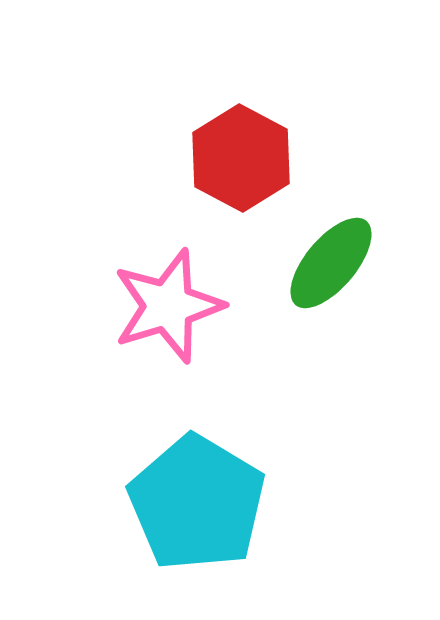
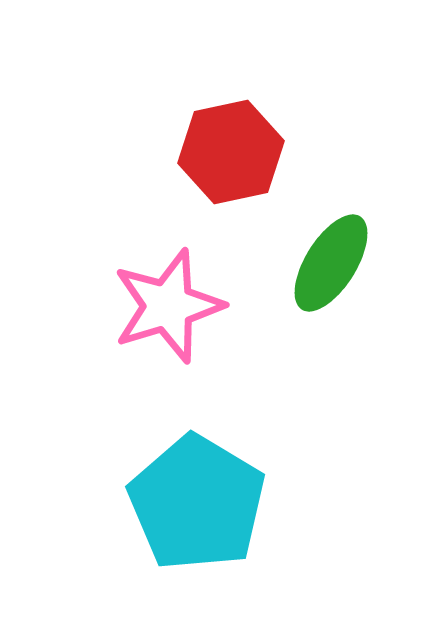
red hexagon: moved 10 px left, 6 px up; rotated 20 degrees clockwise
green ellipse: rotated 8 degrees counterclockwise
